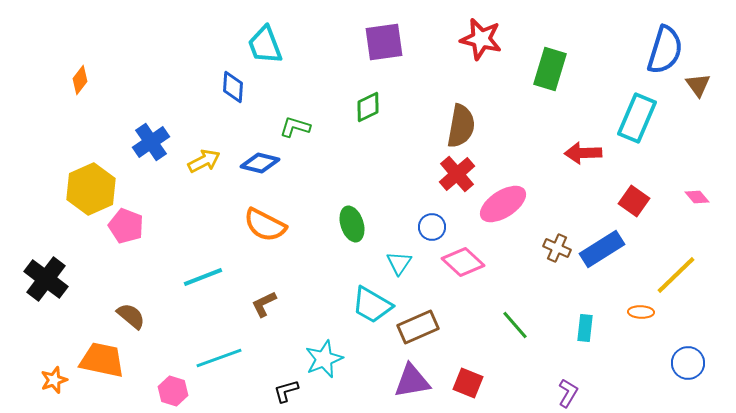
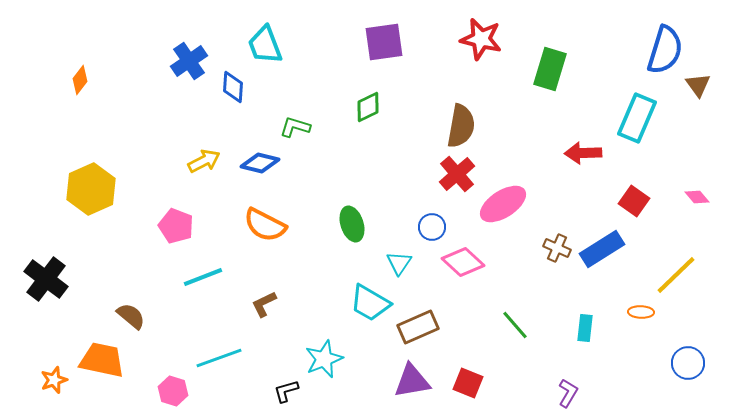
blue cross at (151, 142): moved 38 px right, 81 px up
pink pentagon at (126, 226): moved 50 px right
cyan trapezoid at (372, 305): moved 2 px left, 2 px up
